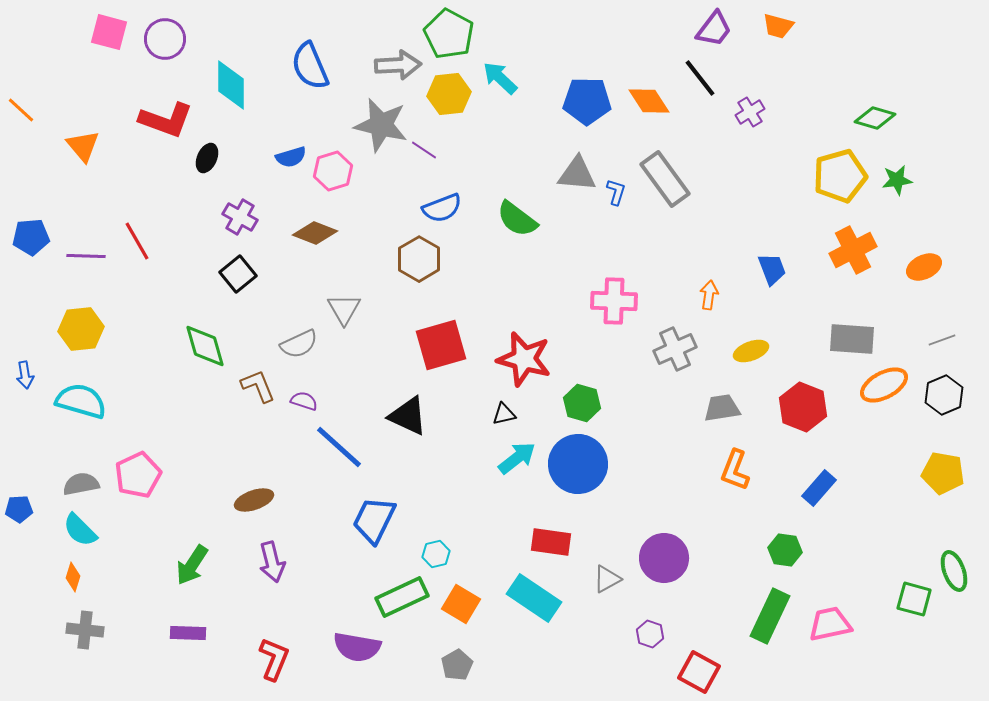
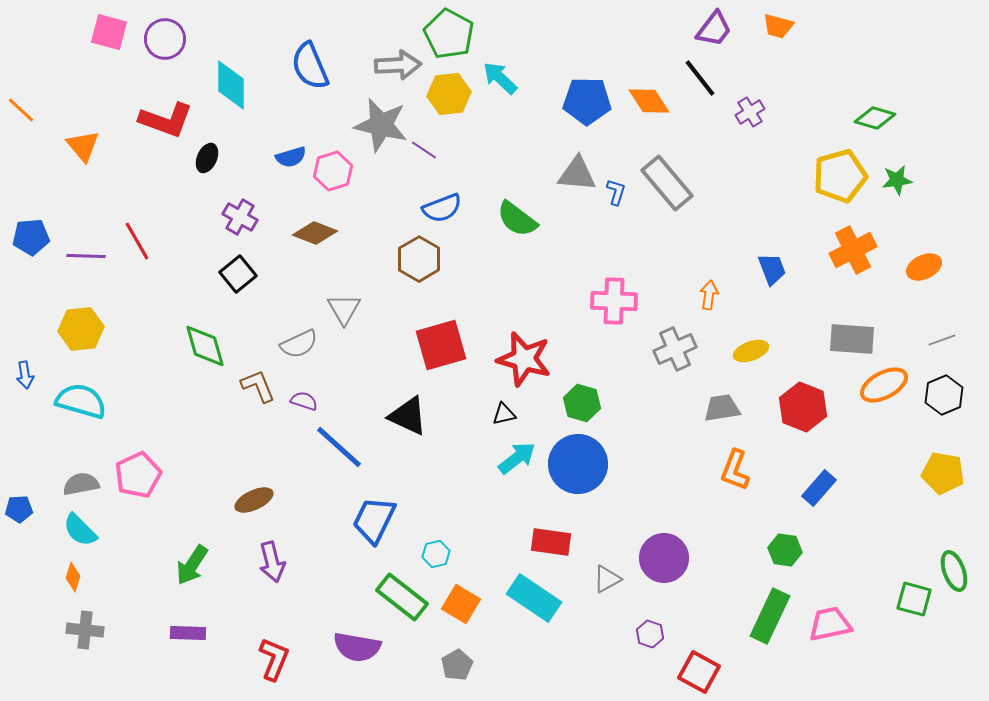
gray rectangle at (665, 179): moved 2 px right, 4 px down; rotated 4 degrees counterclockwise
brown ellipse at (254, 500): rotated 6 degrees counterclockwise
green rectangle at (402, 597): rotated 63 degrees clockwise
